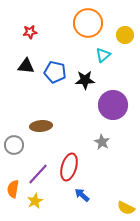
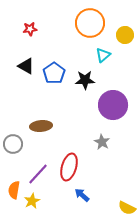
orange circle: moved 2 px right
red star: moved 3 px up
black triangle: rotated 24 degrees clockwise
blue pentagon: moved 1 px left, 1 px down; rotated 25 degrees clockwise
gray circle: moved 1 px left, 1 px up
orange semicircle: moved 1 px right, 1 px down
yellow star: moved 3 px left
yellow semicircle: moved 1 px right
